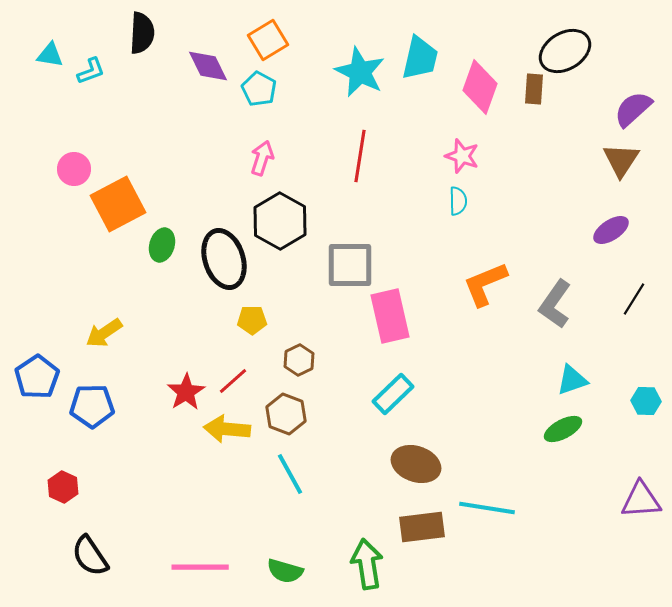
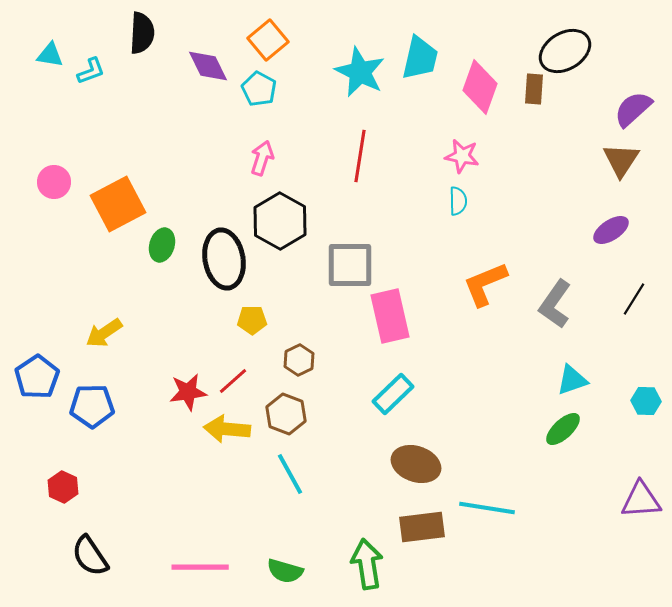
orange square at (268, 40): rotated 9 degrees counterclockwise
pink star at (462, 156): rotated 8 degrees counterclockwise
pink circle at (74, 169): moved 20 px left, 13 px down
black ellipse at (224, 259): rotated 8 degrees clockwise
red star at (186, 392): moved 2 px right; rotated 24 degrees clockwise
green ellipse at (563, 429): rotated 15 degrees counterclockwise
